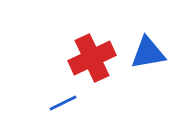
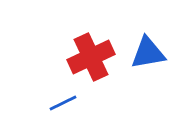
red cross: moved 1 px left, 1 px up
